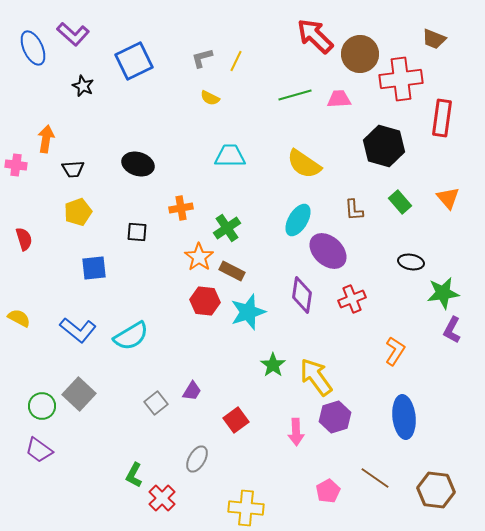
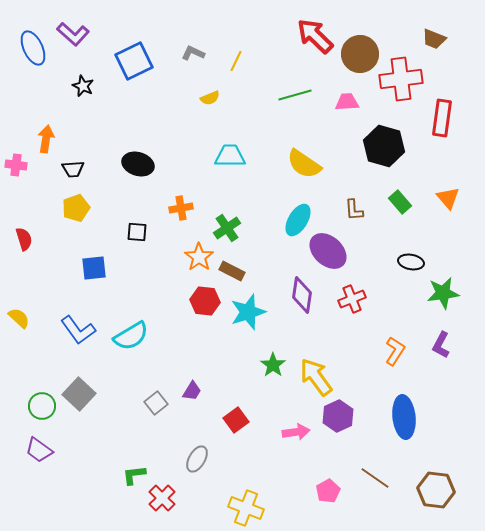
gray L-shape at (202, 58): moved 9 px left, 5 px up; rotated 40 degrees clockwise
yellow semicircle at (210, 98): rotated 48 degrees counterclockwise
pink trapezoid at (339, 99): moved 8 px right, 3 px down
yellow pentagon at (78, 212): moved 2 px left, 4 px up
yellow semicircle at (19, 318): rotated 15 degrees clockwise
blue L-shape at (78, 330): rotated 15 degrees clockwise
purple L-shape at (452, 330): moved 11 px left, 15 px down
purple hexagon at (335, 417): moved 3 px right, 1 px up; rotated 8 degrees counterclockwise
pink arrow at (296, 432): rotated 96 degrees counterclockwise
green L-shape at (134, 475): rotated 55 degrees clockwise
yellow cross at (246, 508): rotated 16 degrees clockwise
